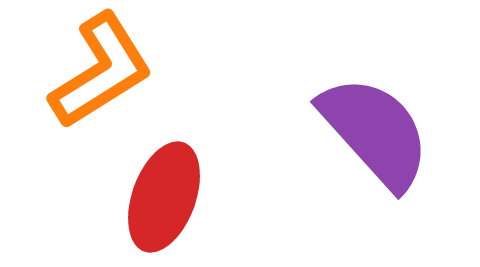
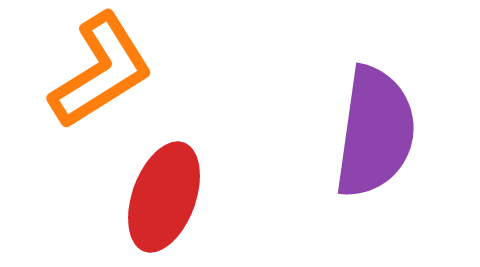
purple semicircle: rotated 50 degrees clockwise
